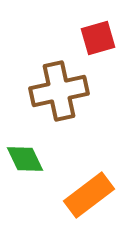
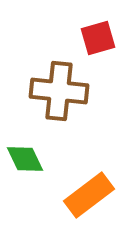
brown cross: rotated 18 degrees clockwise
